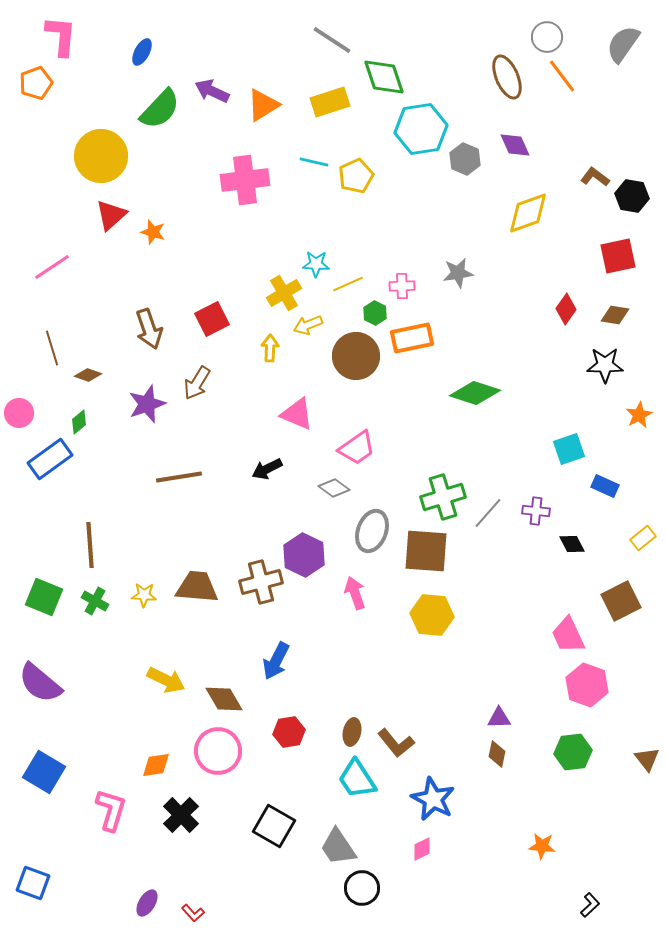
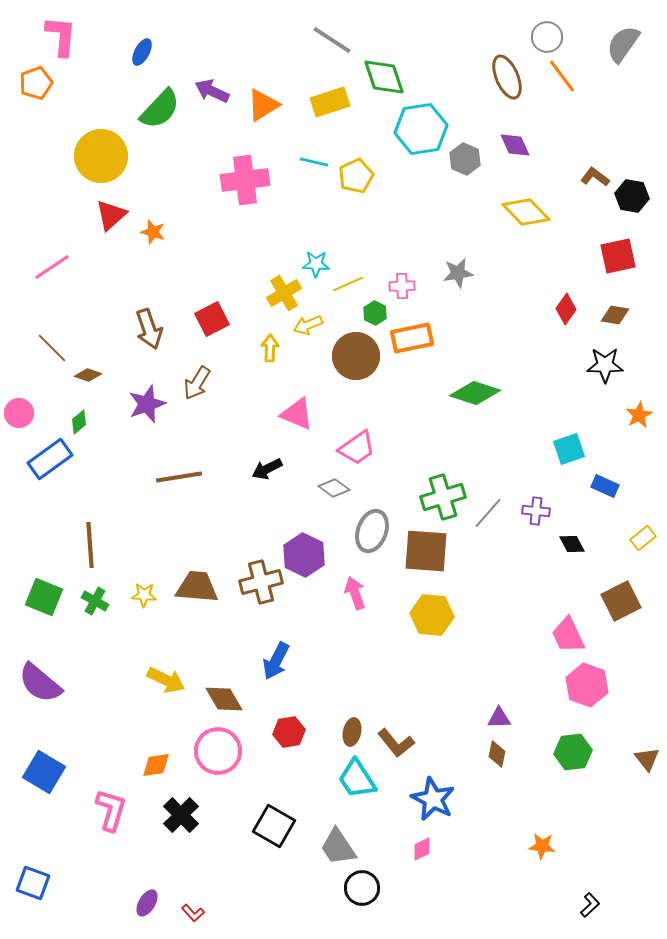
yellow diamond at (528, 213): moved 2 px left, 1 px up; rotated 66 degrees clockwise
brown line at (52, 348): rotated 28 degrees counterclockwise
